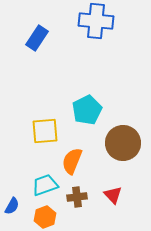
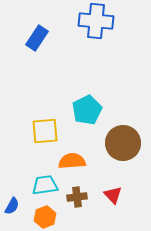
orange semicircle: rotated 64 degrees clockwise
cyan trapezoid: rotated 12 degrees clockwise
